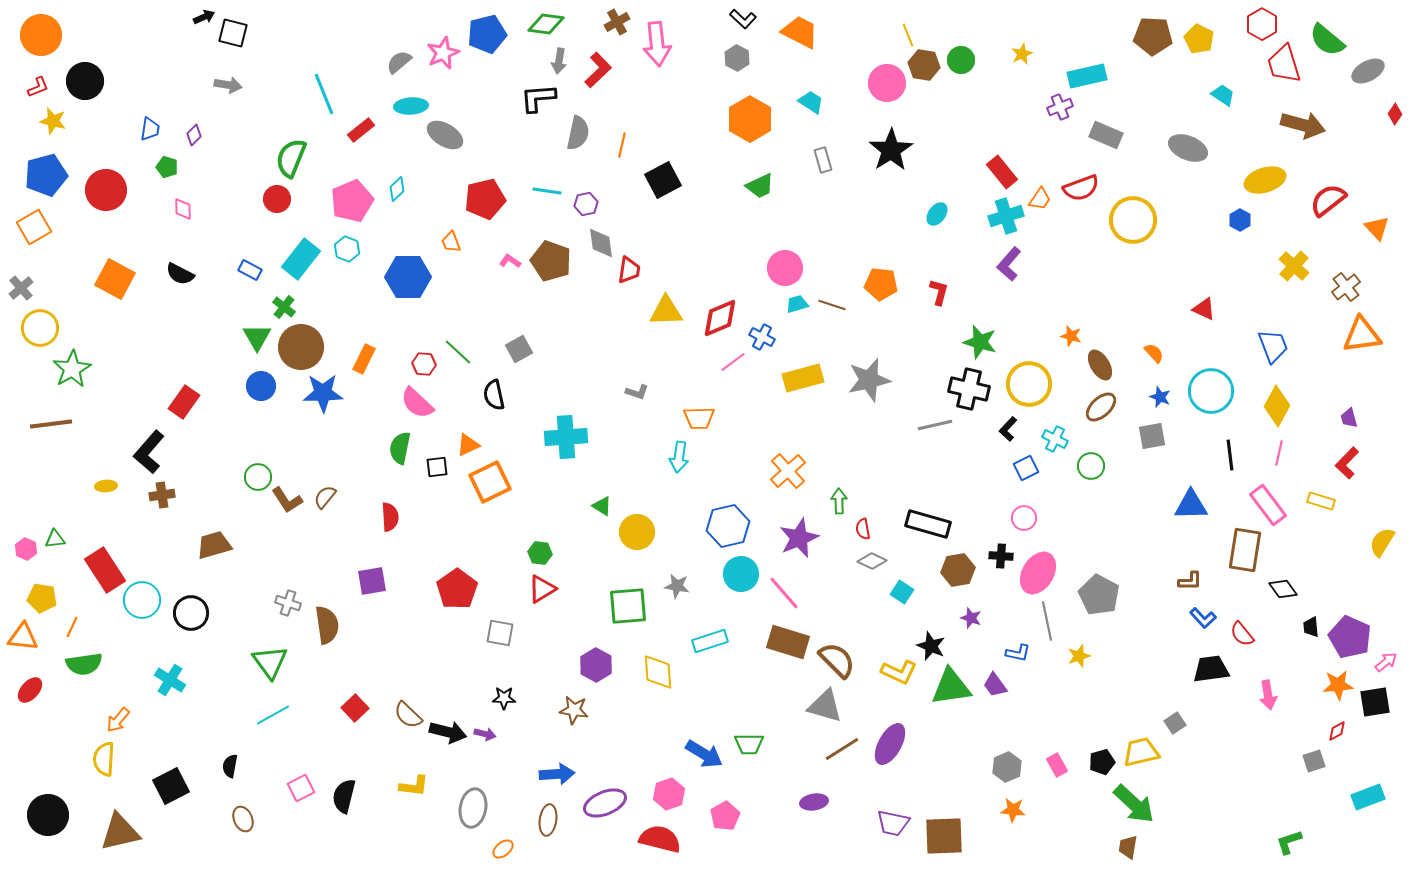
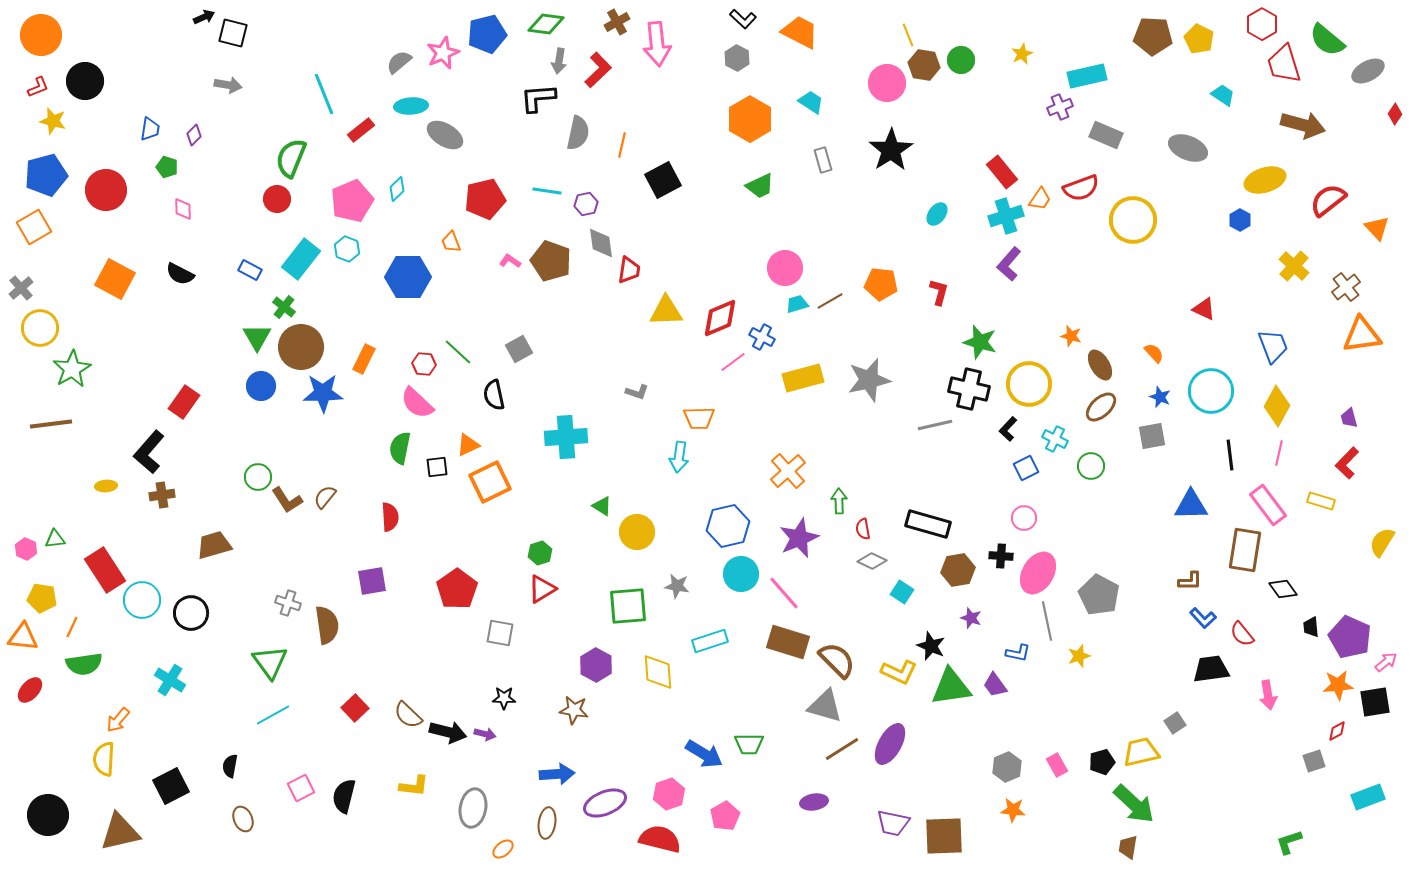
brown line at (832, 305): moved 2 px left, 4 px up; rotated 48 degrees counterclockwise
green hexagon at (540, 553): rotated 25 degrees counterclockwise
brown ellipse at (548, 820): moved 1 px left, 3 px down
